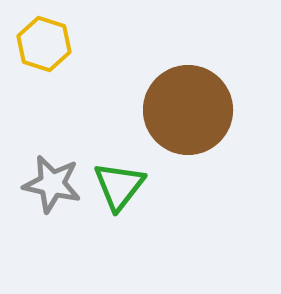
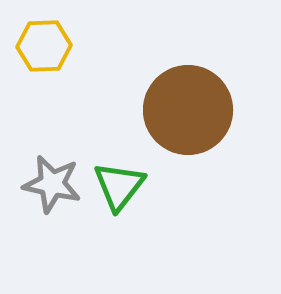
yellow hexagon: moved 2 px down; rotated 20 degrees counterclockwise
